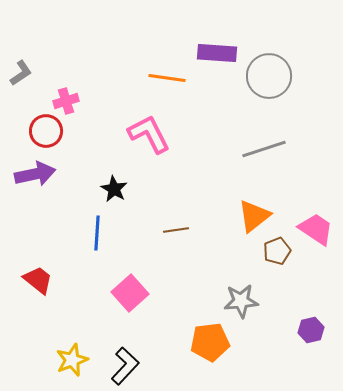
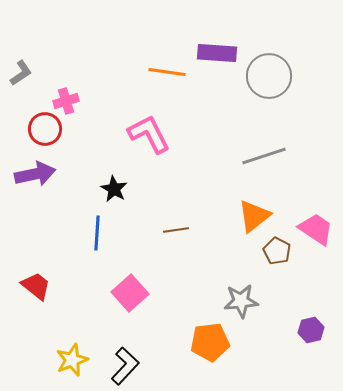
orange line: moved 6 px up
red circle: moved 1 px left, 2 px up
gray line: moved 7 px down
brown pentagon: rotated 24 degrees counterclockwise
red trapezoid: moved 2 px left, 6 px down
